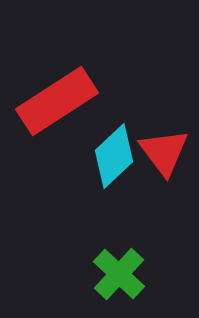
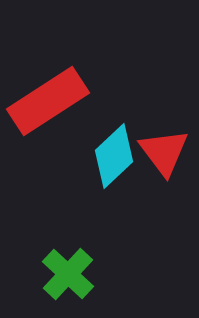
red rectangle: moved 9 px left
green cross: moved 51 px left
